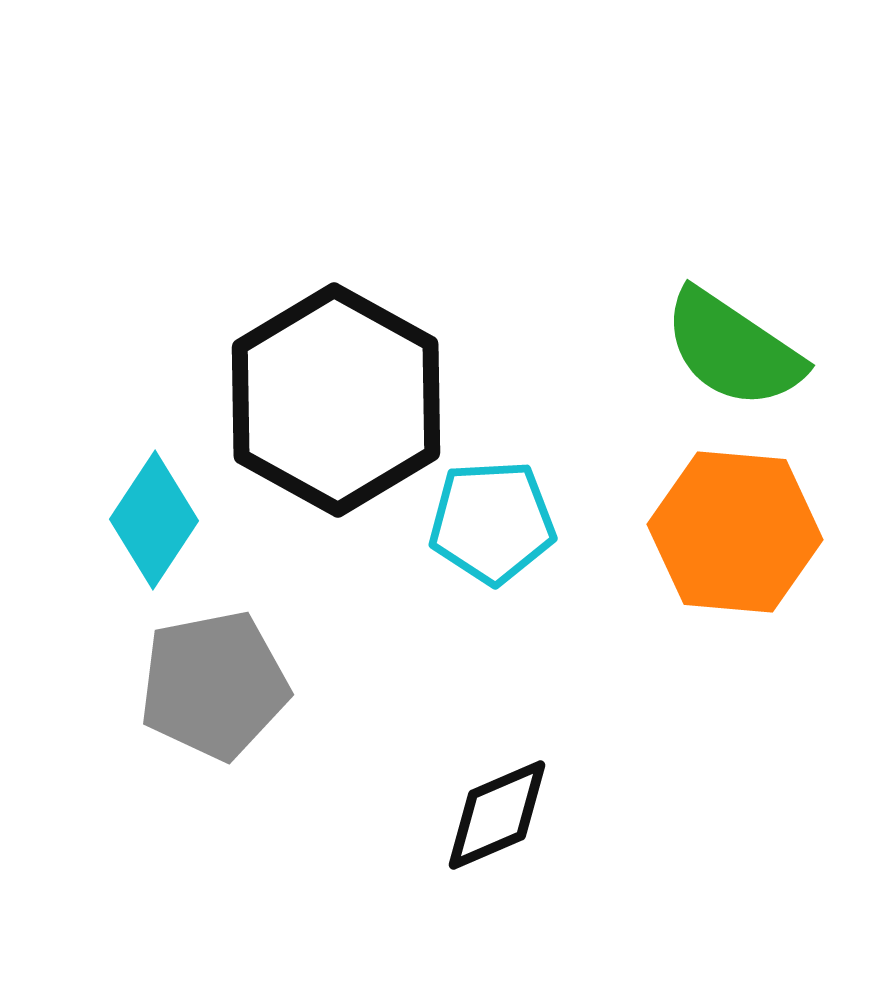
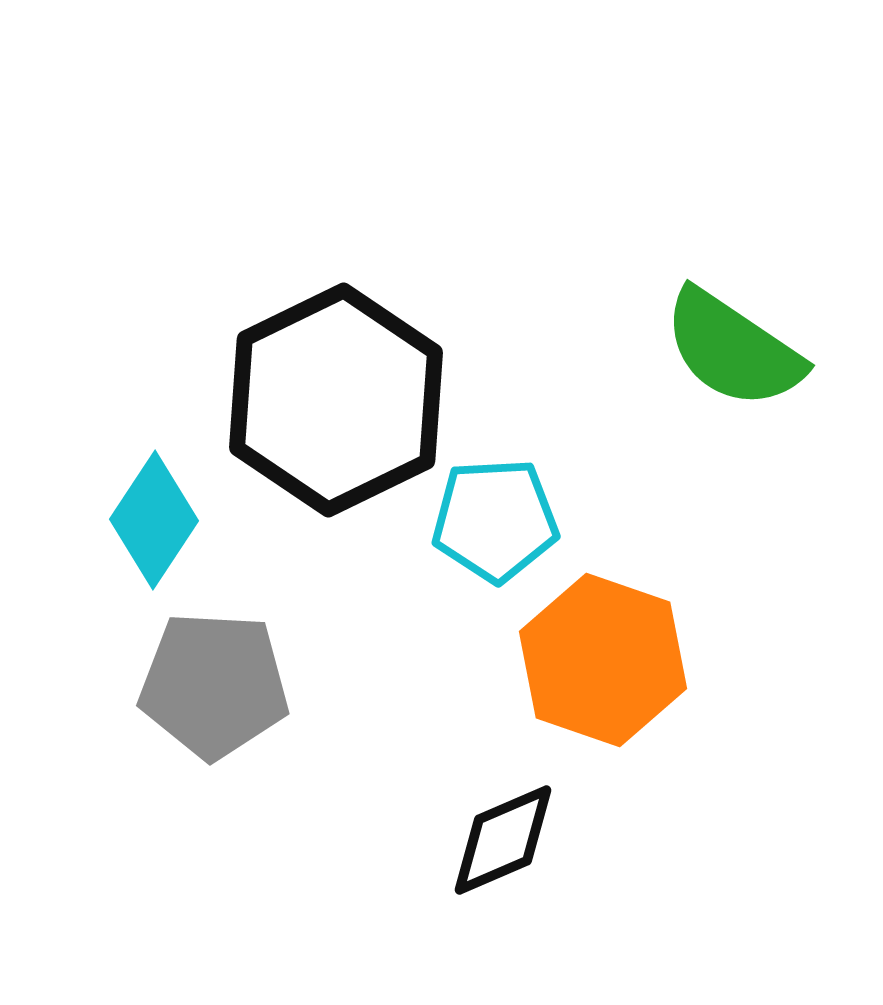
black hexagon: rotated 5 degrees clockwise
cyan pentagon: moved 3 px right, 2 px up
orange hexagon: moved 132 px left, 128 px down; rotated 14 degrees clockwise
gray pentagon: rotated 14 degrees clockwise
black diamond: moved 6 px right, 25 px down
